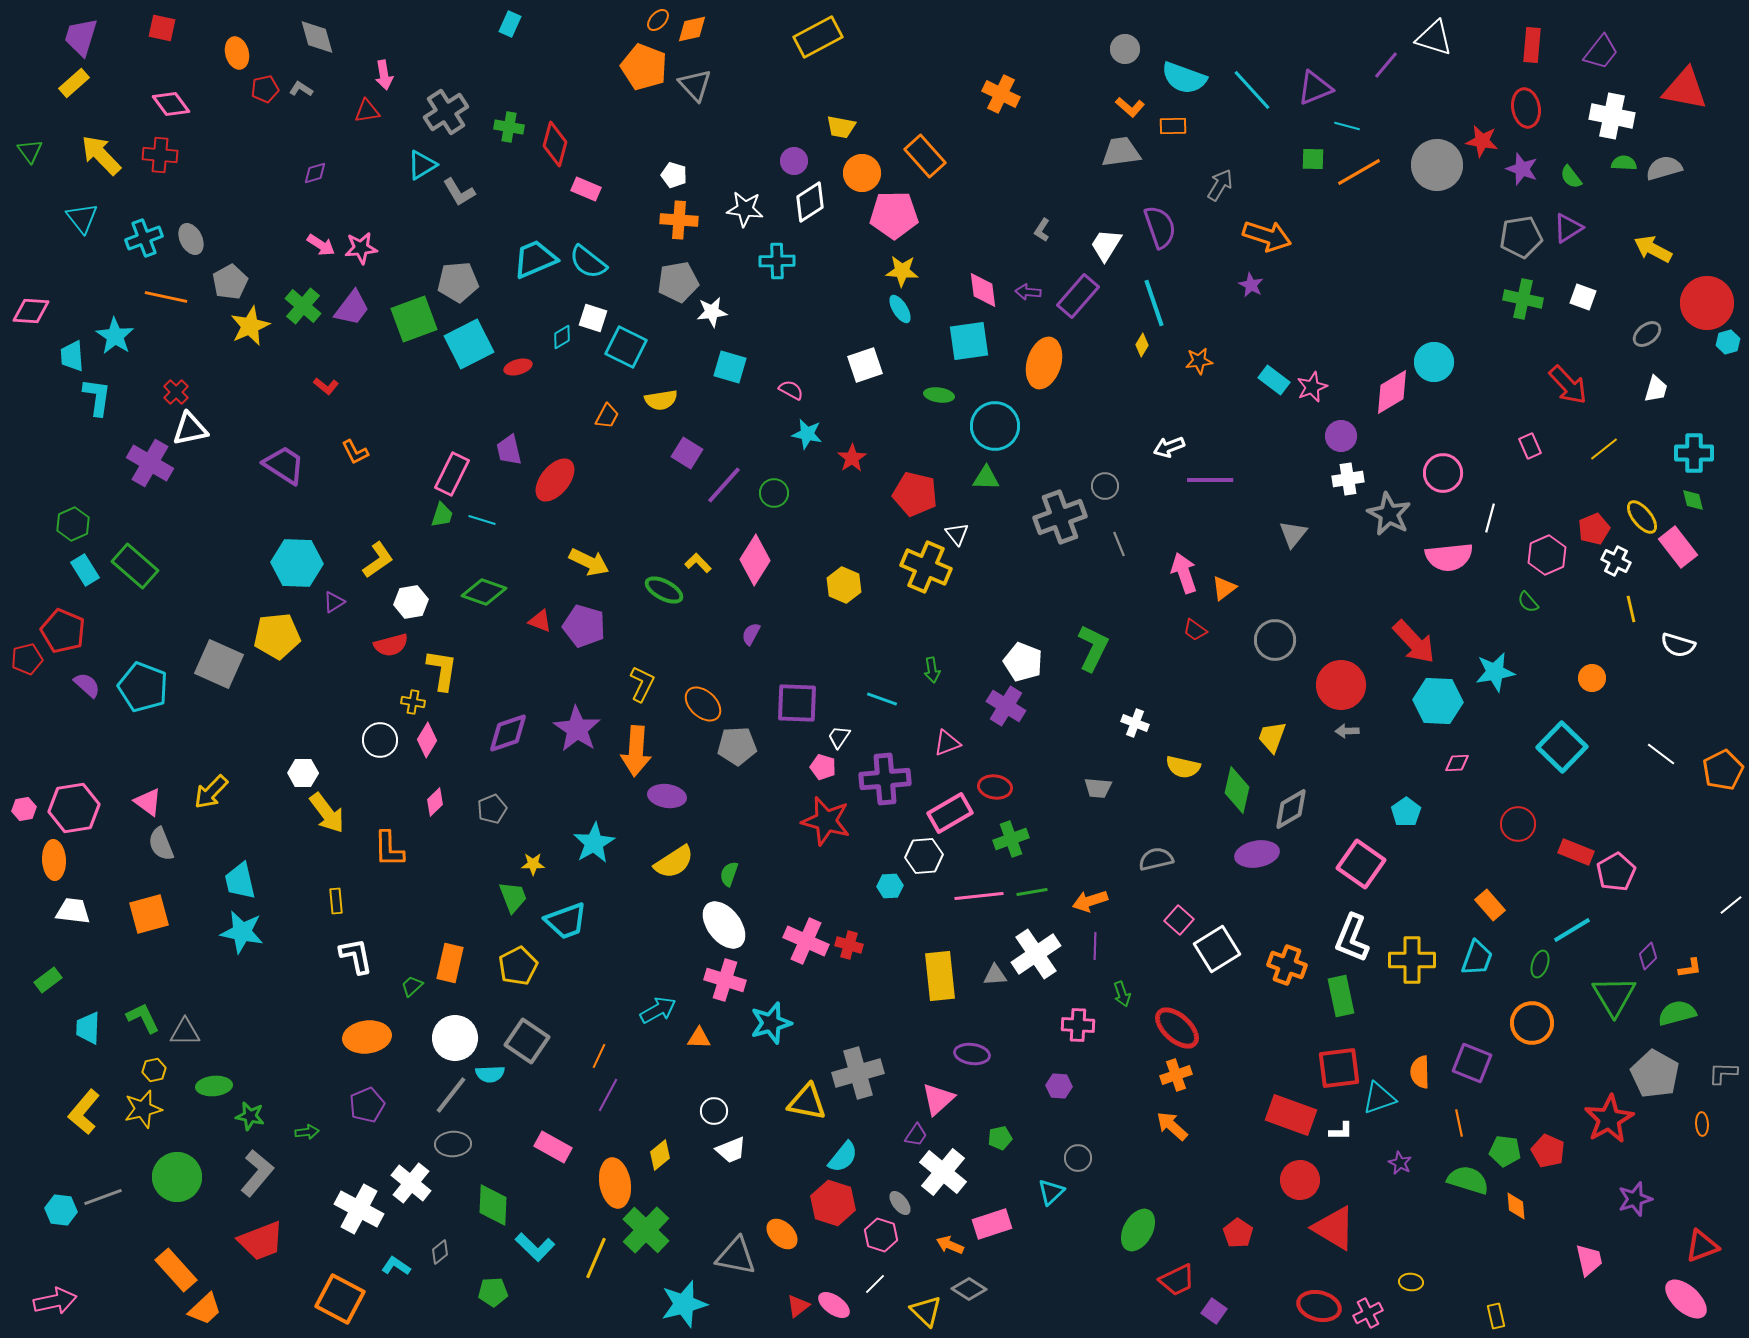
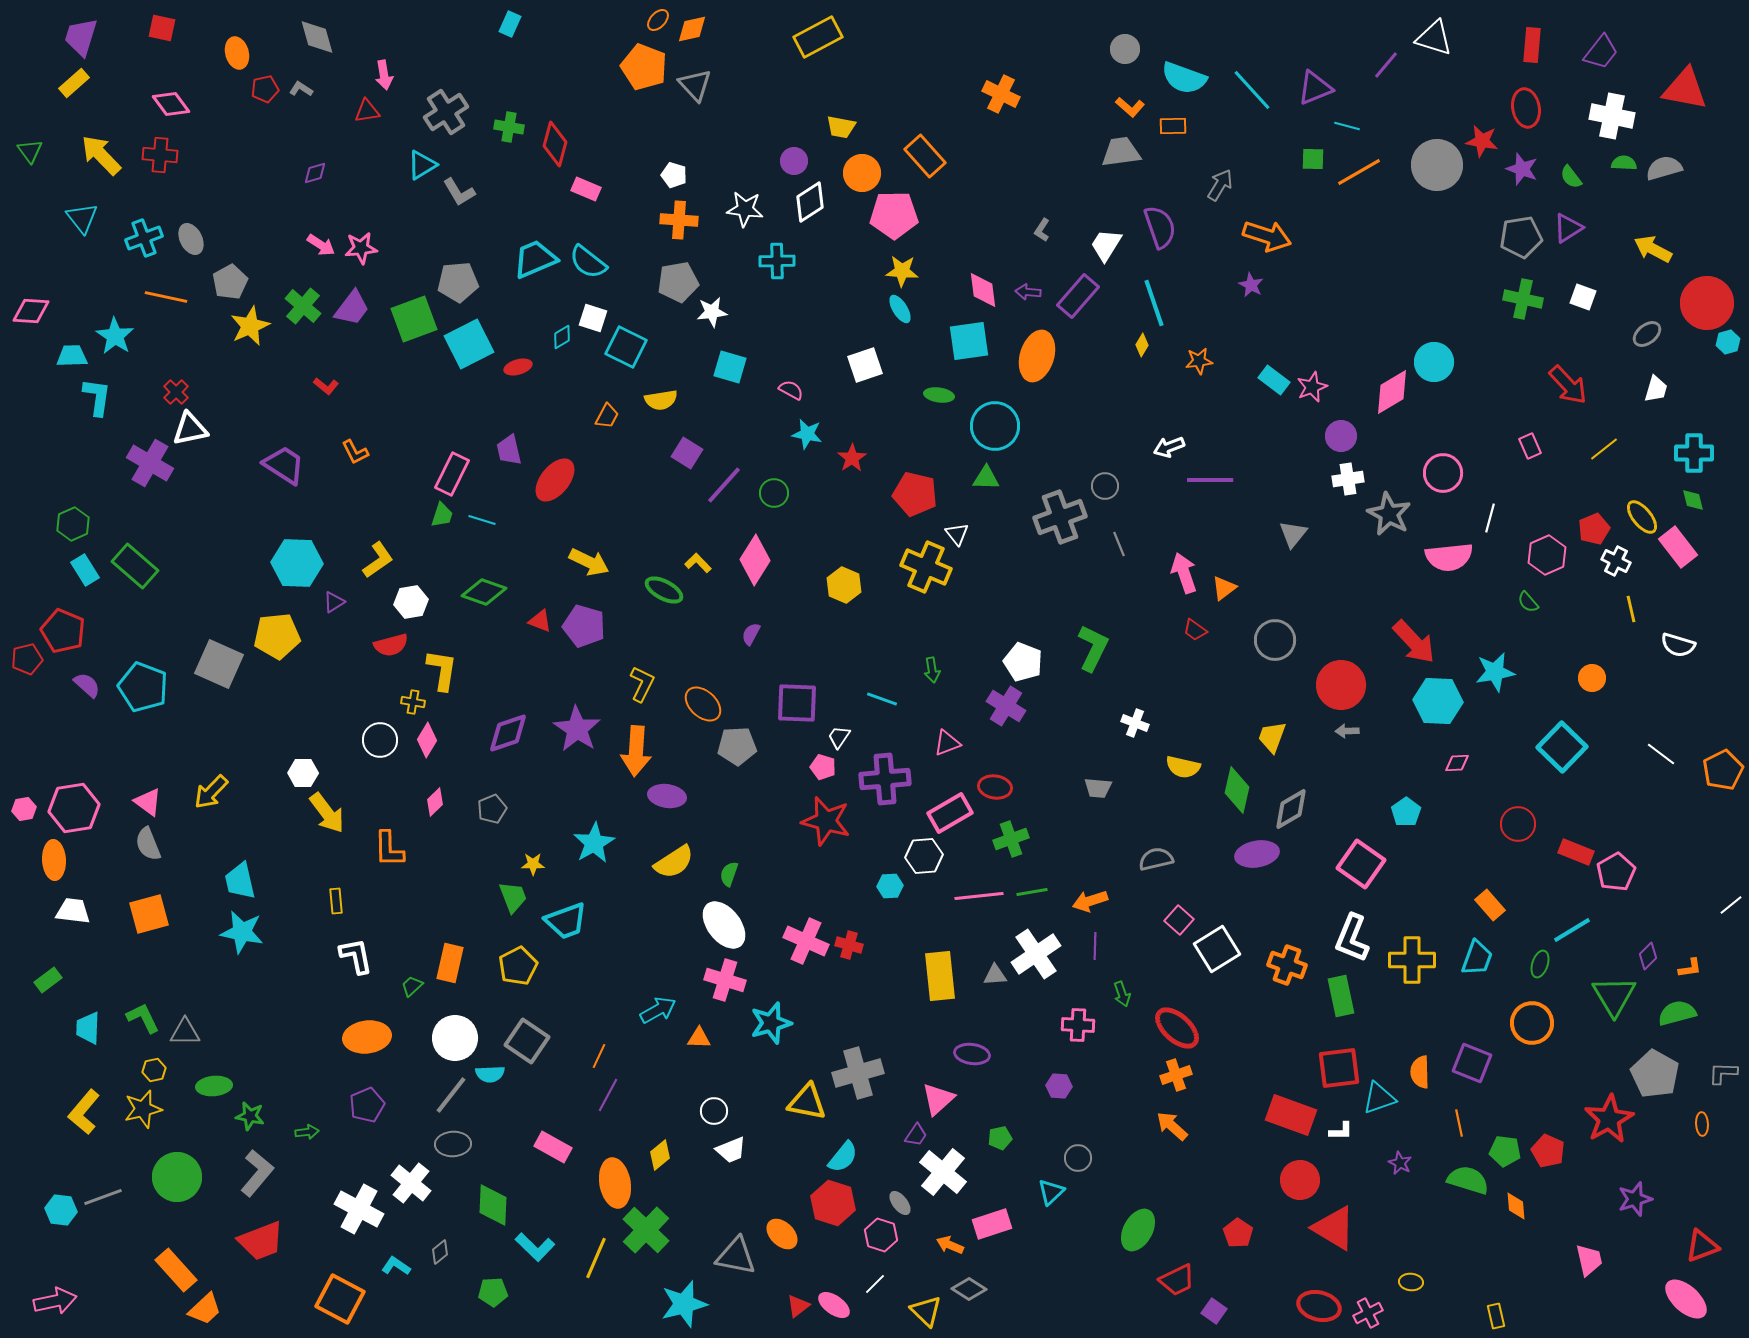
cyan trapezoid at (72, 356): rotated 92 degrees clockwise
orange ellipse at (1044, 363): moved 7 px left, 7 px up
gray semicircle at (161, 844): moved 13 px left
